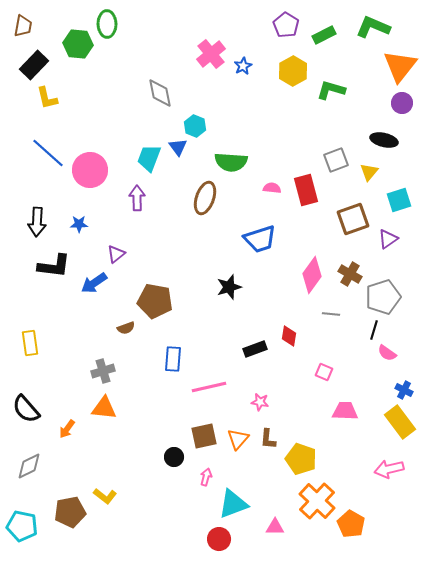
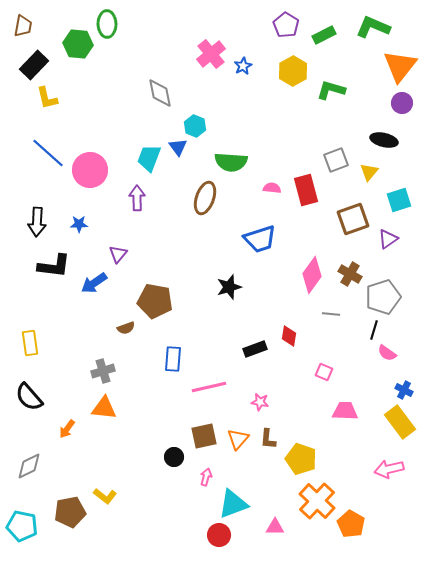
purple triangle at (116, 254): moved 2 px right; rotated 12 degrees counterclockwise
black semicircle at (26, 409): moved 3 px right, 12 px up
red circle at (219, 539): moved 4 px up
